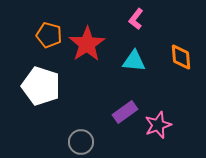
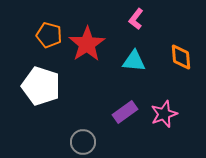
pink star: moved 6 px right, 11 px up
gray circle: moved 2 px right
